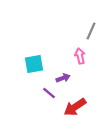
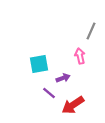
cyan square: moved 5 px right
red arrow: moved 2 px left, 2 px up
